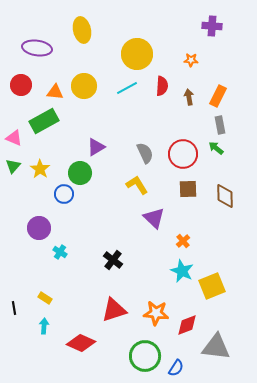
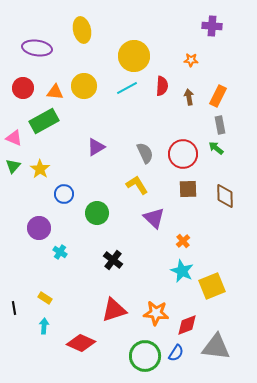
yellow circle at (137, 54): moved 3 px left, 2 px down
red circle at (21, 85): moved 2 px right, 3 px down
green circle at (80, 173): moved 17 px right, 40 px down
blue semicircle at (176, 368): moved 15 px up
